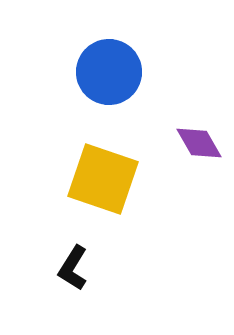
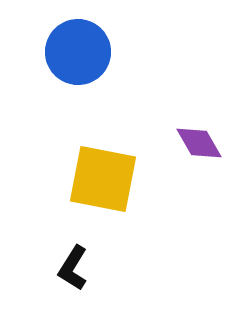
blue circle: moved 31 px left, 20 px up
yellow square: rotated 8 degrees counterclockwise
